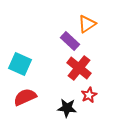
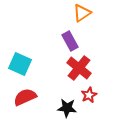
orange triangle: moved 5 px left, 11 px up
purple rectangle: rotated 18 degrees clockwise
